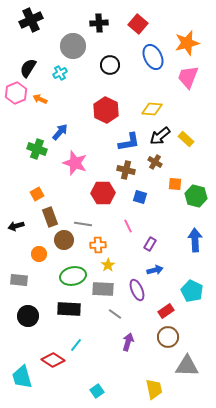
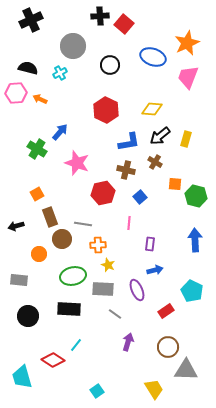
black cross at (99, 23): moved 1 px right, 7 px up
red square at (138, 24): moved 14 px left
orange star at (187, 43): rotated 10 degrees counterclockwise
blue ellipse at (153, 57): rotated 45 degrees counterclockwise
black semicircle at (28, 68): rotated 72 degrees clockwise
pink hexagon at (16, 93): rotated 20 degrees clockwise
yellow rectangle at (186, 139): rotated 63 degrees clockwise
green cross at (37, 149): rotated 12 degrees clockwise
pink star at (75, 163): moved 2 px right
red hexagon at (103, 193): rotated 10 degrees counterclockwise
blue square at (140, 197): rotated 32 degrees clockwise
pink line at (128, 226): moved 1 px right, 3 px up; rotated 32 degrees clockwise
brown circle at (64, 240): moved 2 px left, 1 px up
purple rectangle at (150, 244): rotated 24 degrees counterclockwise
yellow star at (108, 265): rotated 16 degrees counterclockwise
brown circle at (168, 337): moved 10 px down
gray triangle at (187, 366): moved 1 px left, 4 px down
yellow trapezoid at (154, 389): rotated 20 degrees counterclockwise
